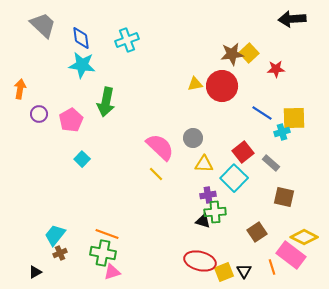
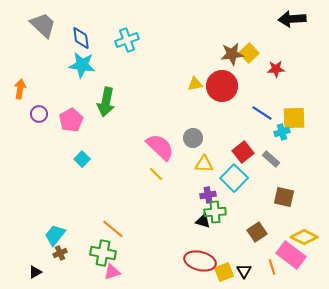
gray rectangle at (271, 163): moved 4 px up
orange line at (107, 234): moved 6 px right, 5 px up; rotated 20 degrees clockwise
